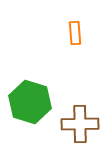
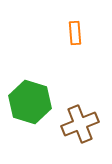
brown cross: rotated 21 degrees counterclockwise
